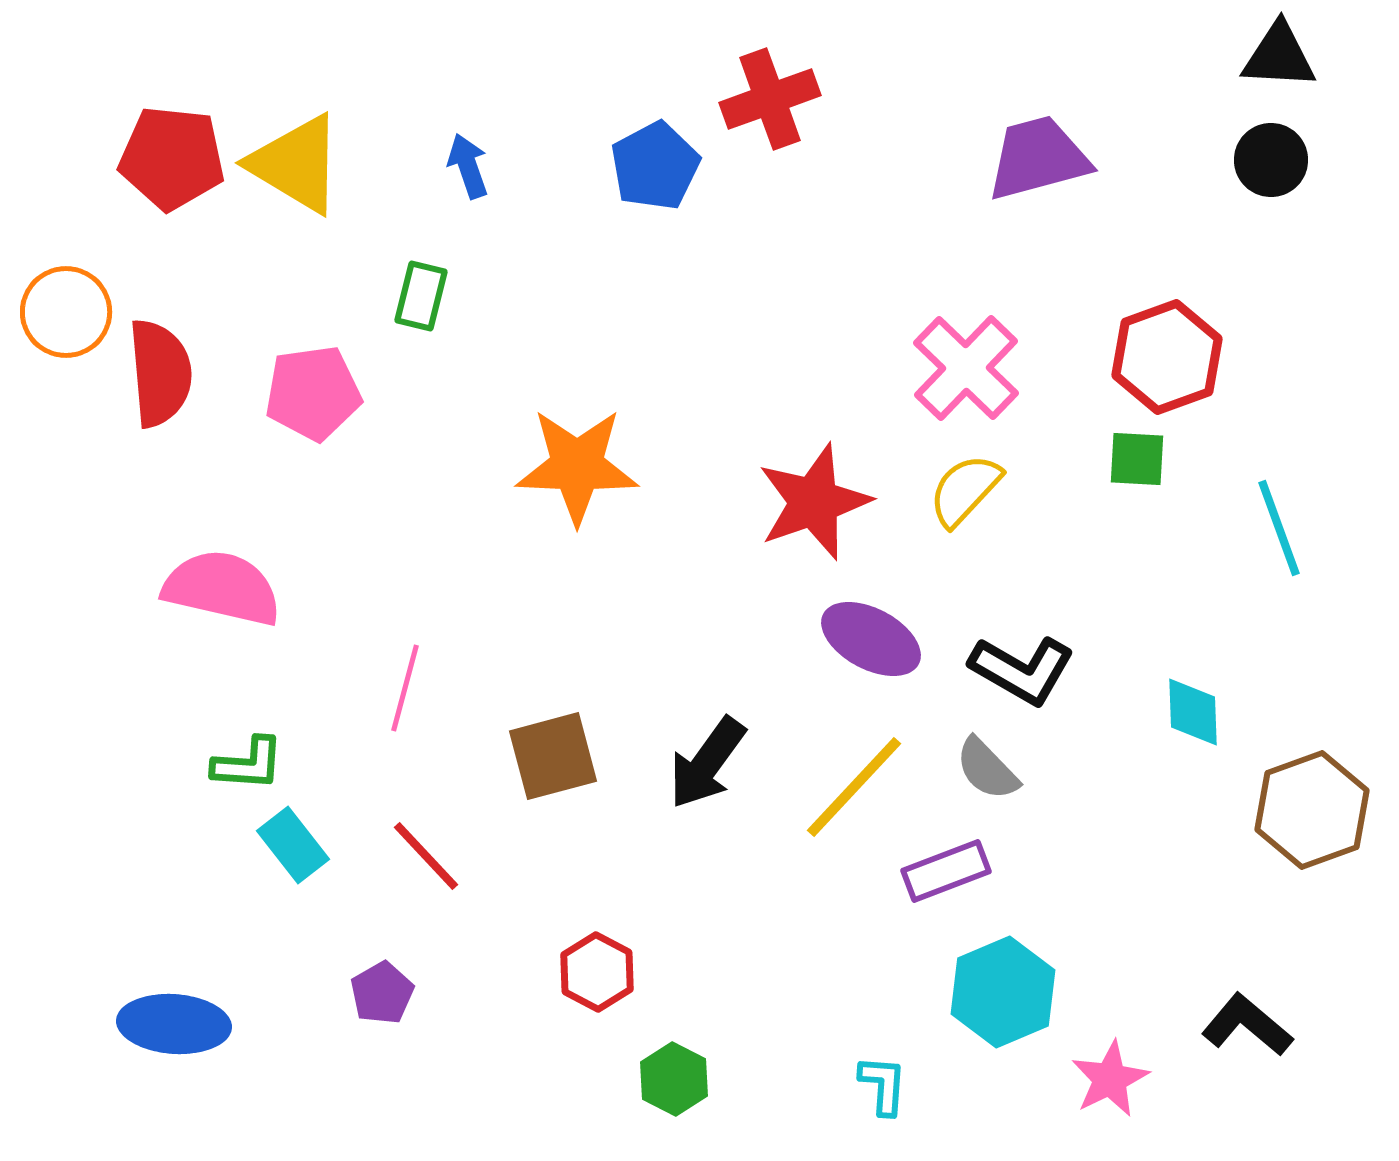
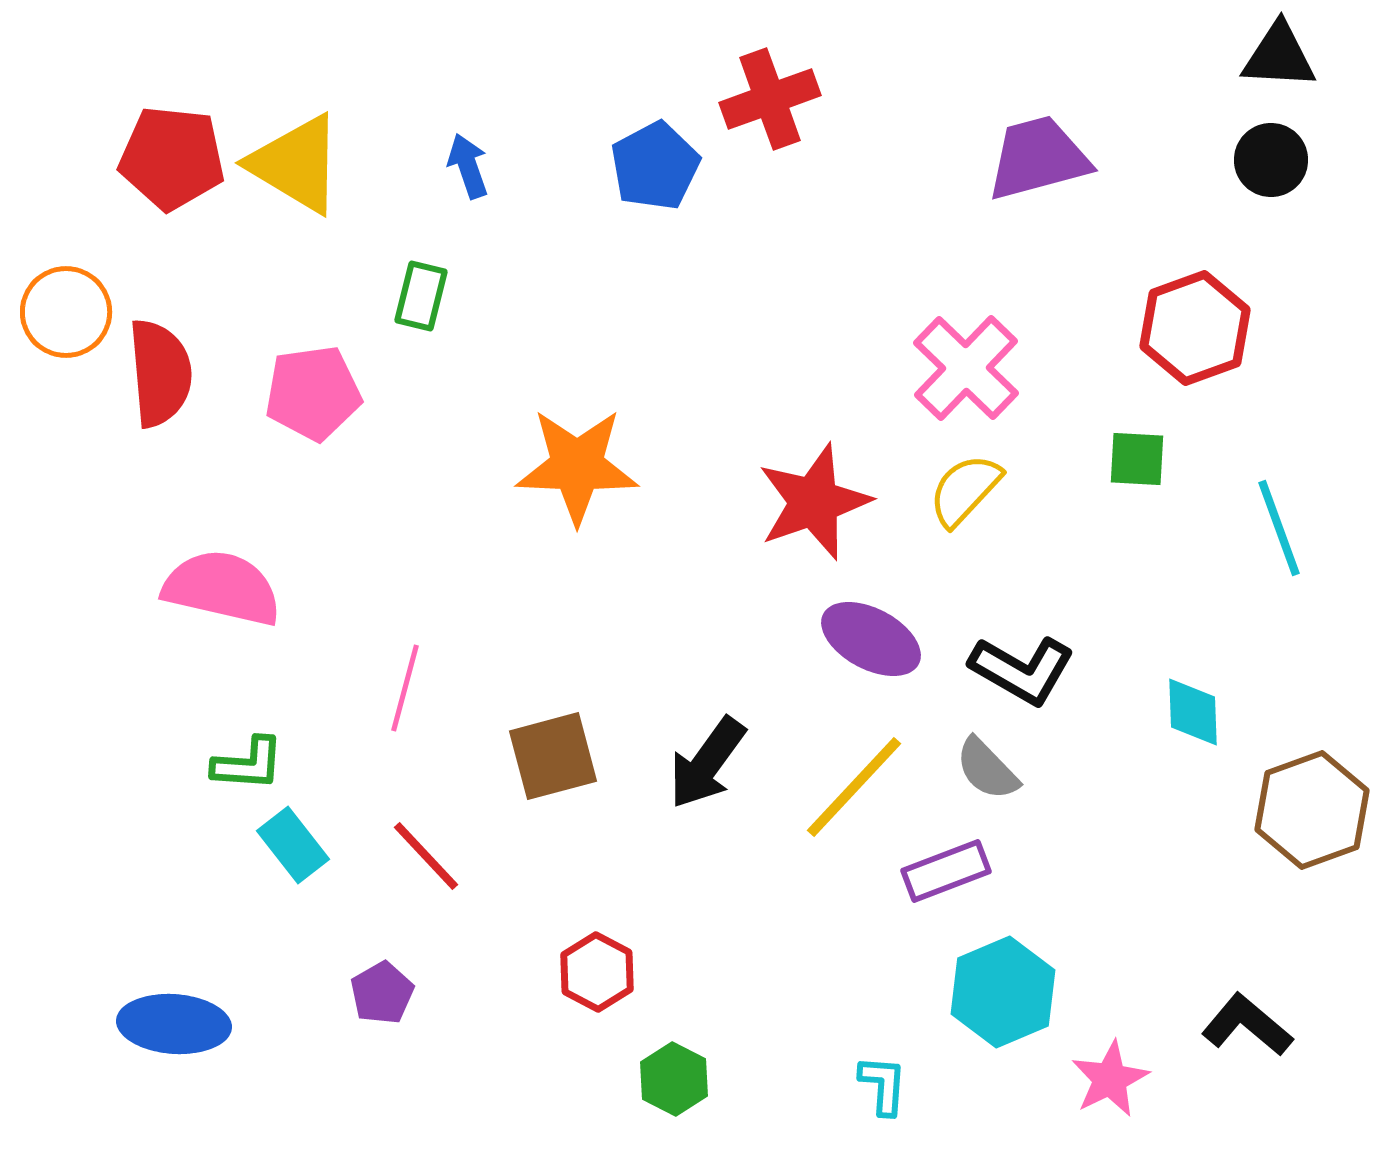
red hexagon at (1167, 357): moved 28 px right, 29 px up
